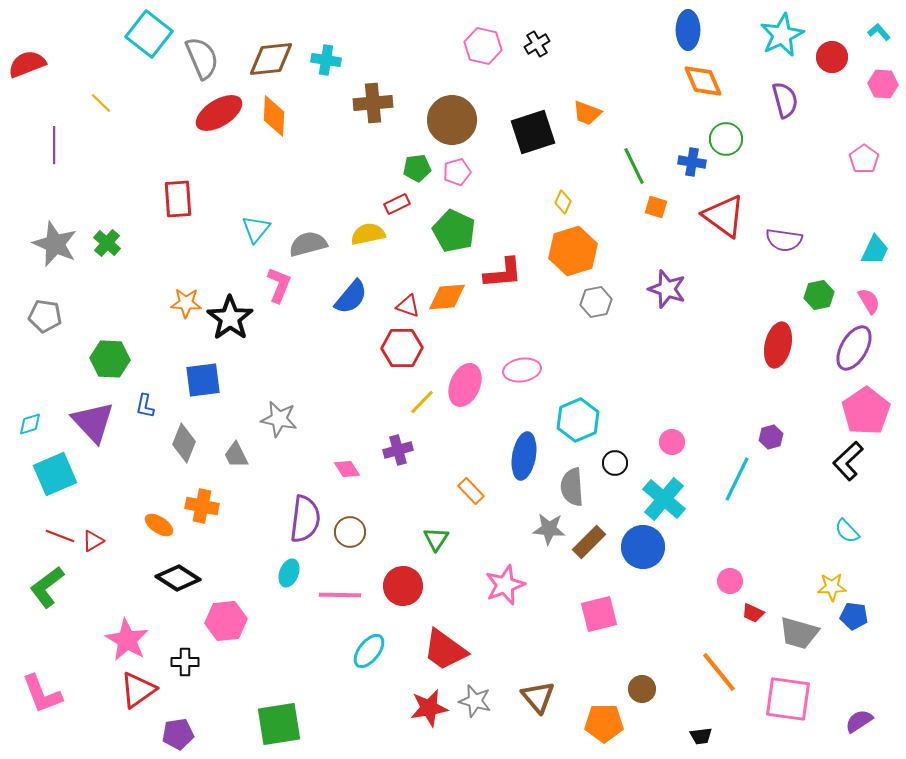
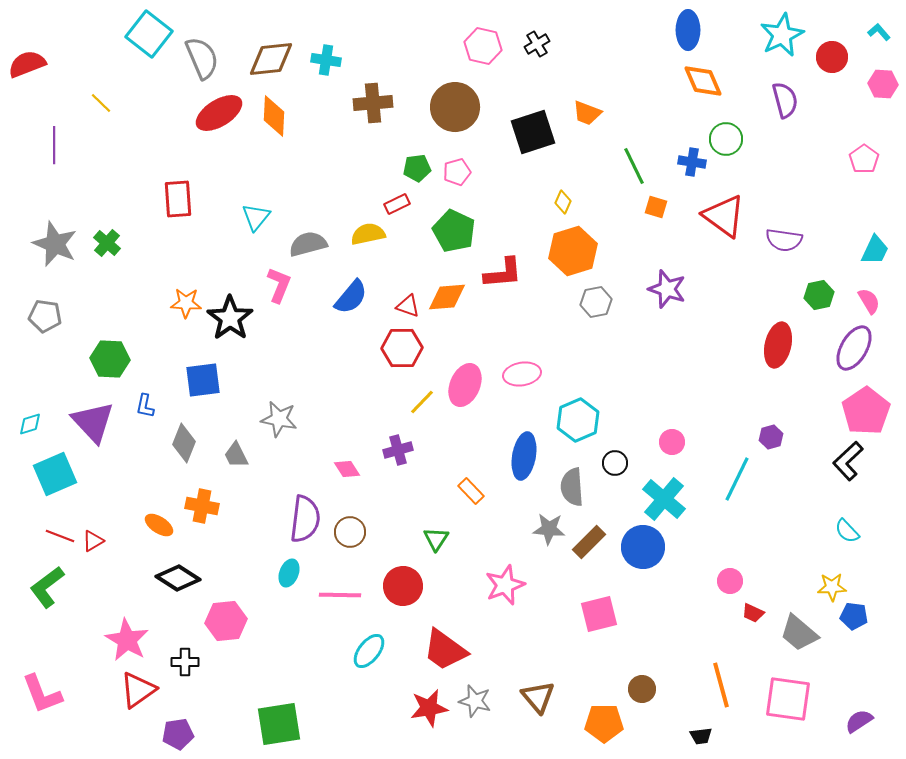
brown circle at (452, 120): moved 3 px right, 13 px up
cyan triangle at (256, 229): moved 12 px up
pink ellipse at (522, 370): moved 4 px down
gray trapezoid at (799, 633): rotated 24 degrees clockwise
orange line at (719, 672): moved 2 px right, 13 px down; rotated 24 degrees clockwise
